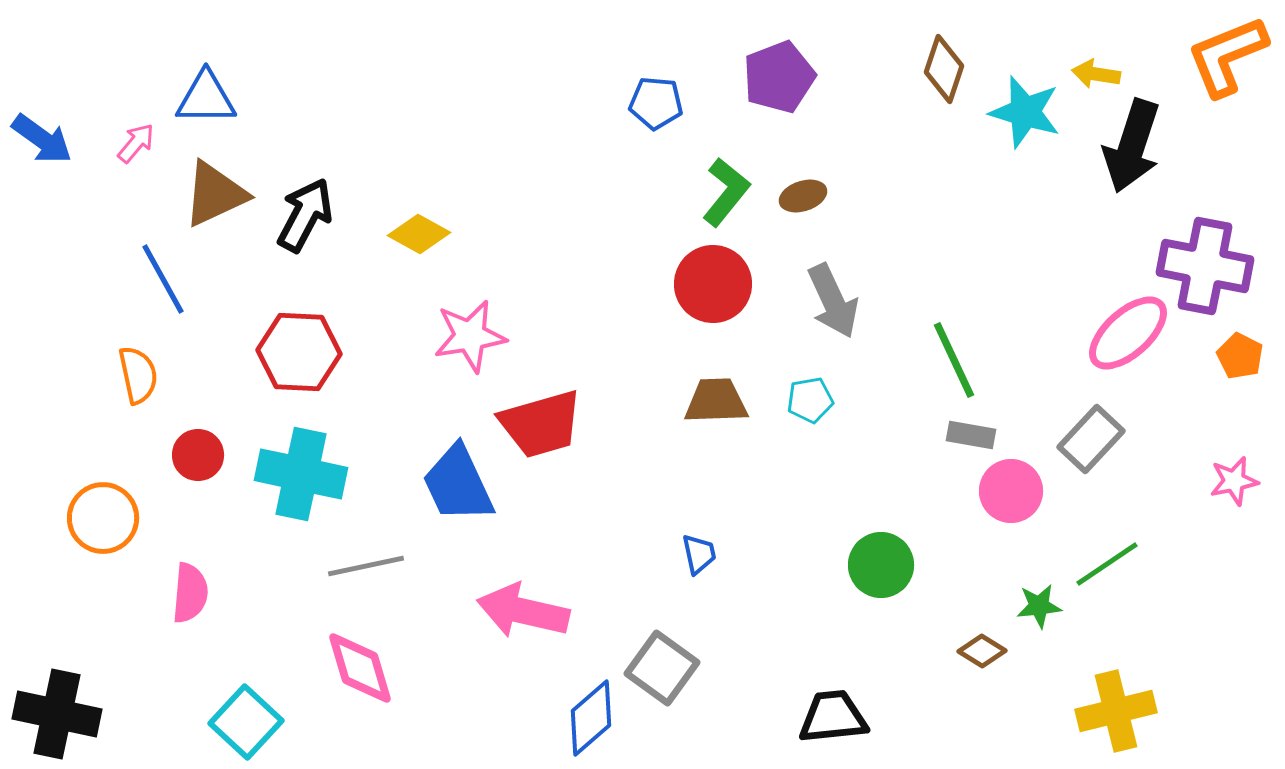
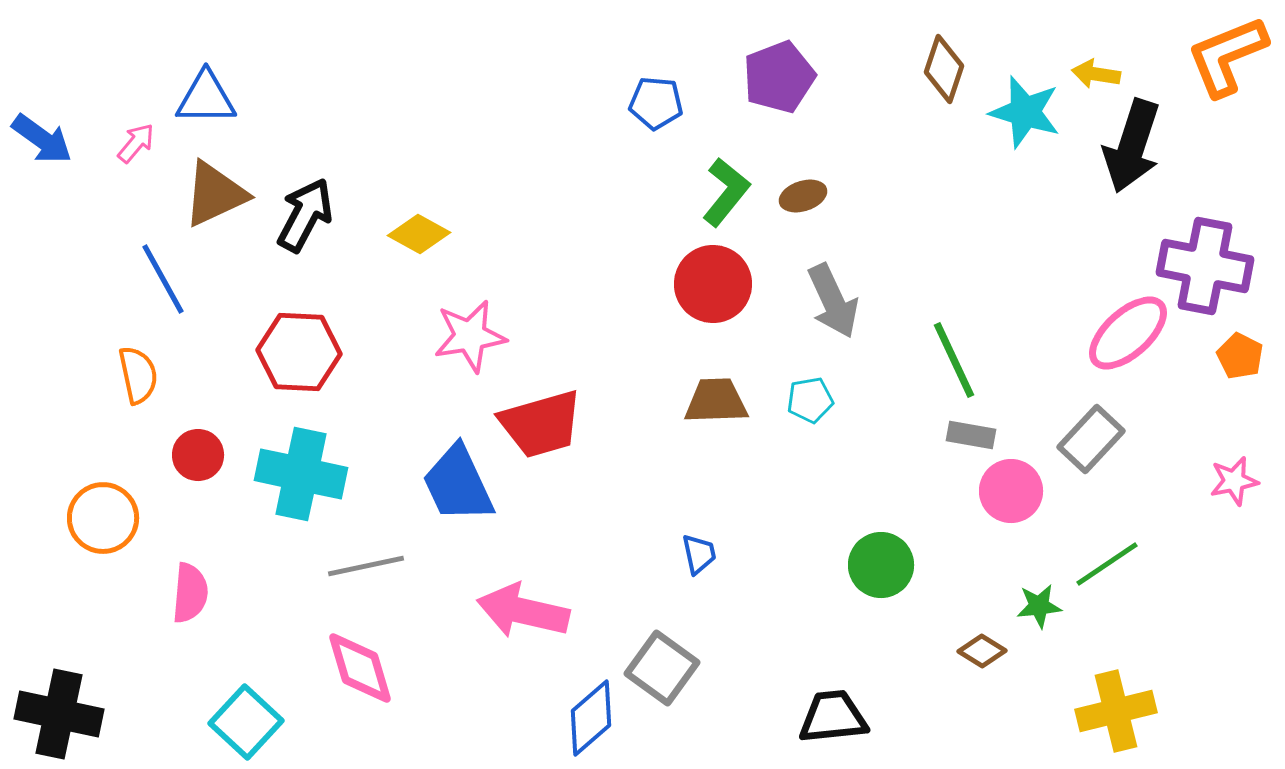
black cross at (57, 714): moved 2 px right
